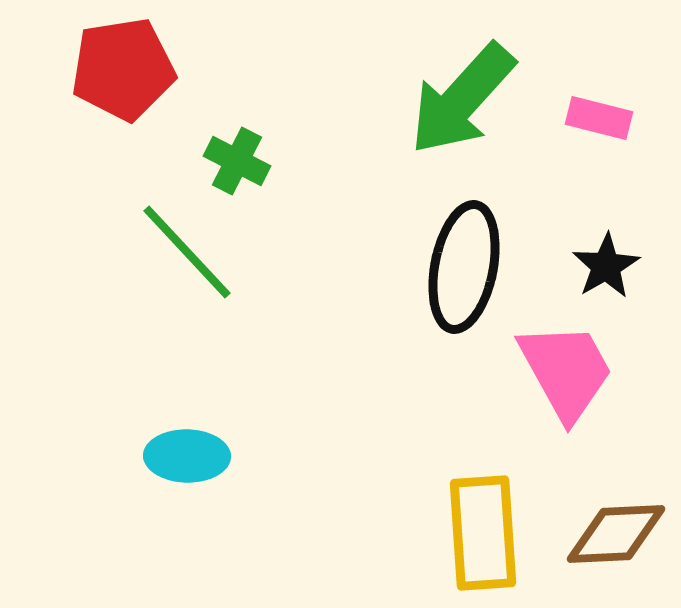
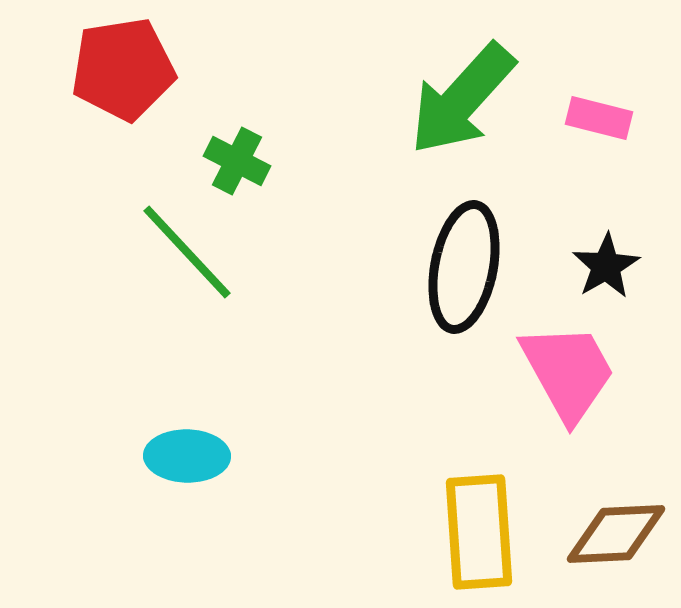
pink trapezoid: moved 2 px right, 1 px down
yellow rectangle: moved 4 px left, 1 px up
